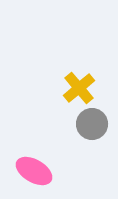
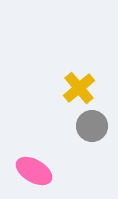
gray circle: moved 2 px down
